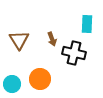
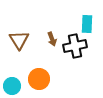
black cross: moved 1 px right, 7 px up; rotated 25 degrees counterclockwise
orange circle: moved 1 px left
cyan circle: moved 2 px down
